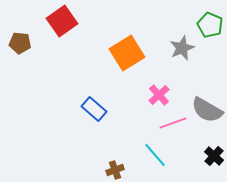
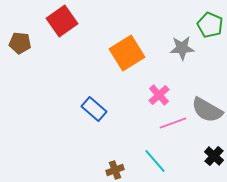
gray star: rotated 20 degrees clockwise
cyan line: moved 6 px down
